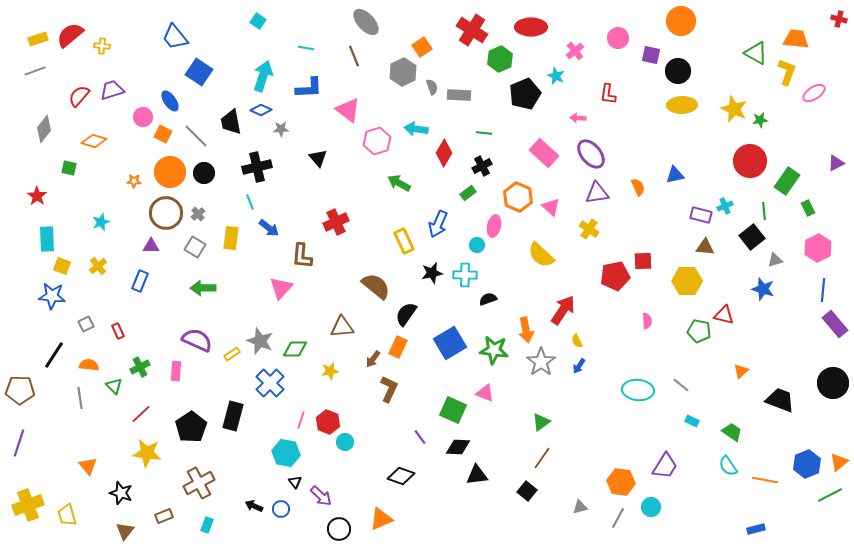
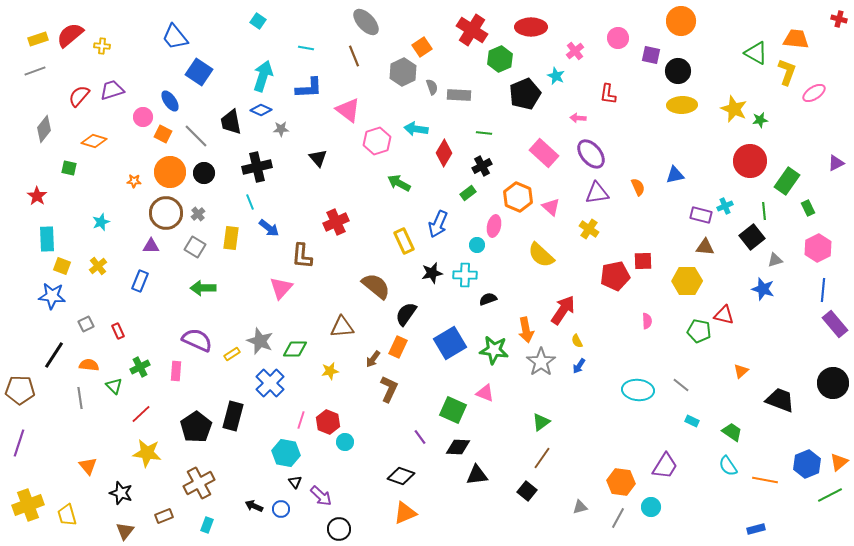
black pentagon at (191, 427): moved 5 px right
orange triangle at (381, 519): moved 24 px right, 6 px up
